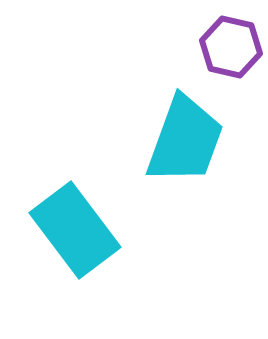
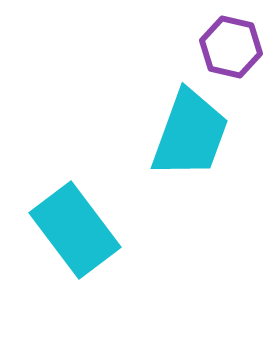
cyan trapezoid: moved 5 px right, 6 px up
